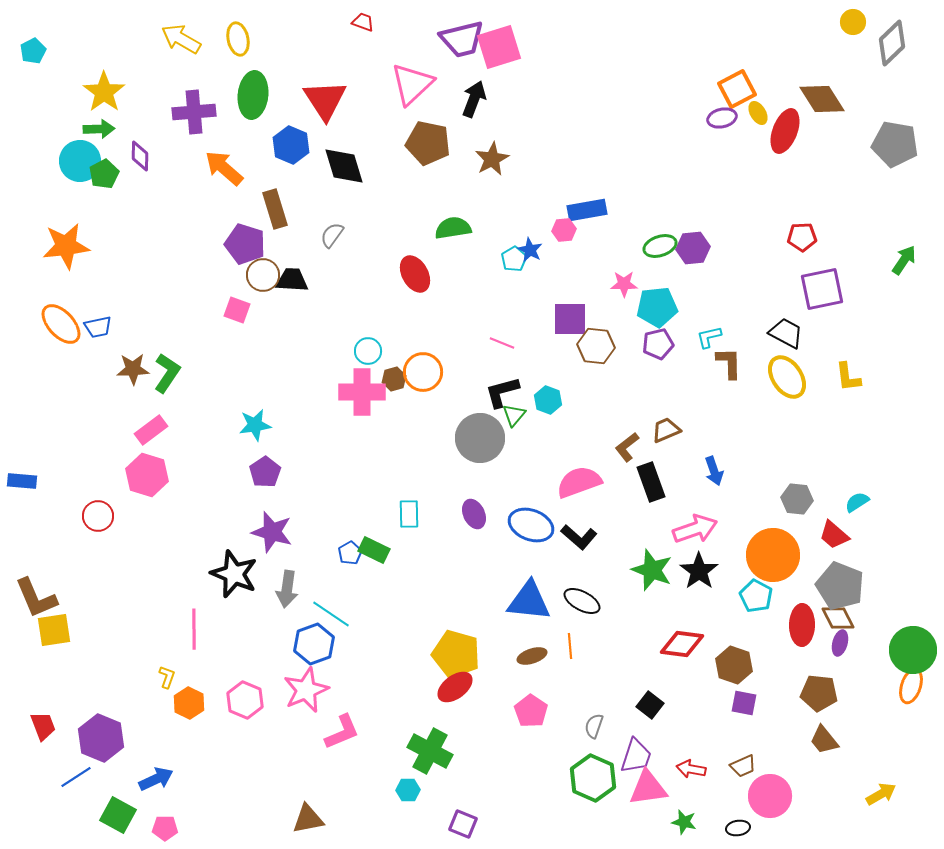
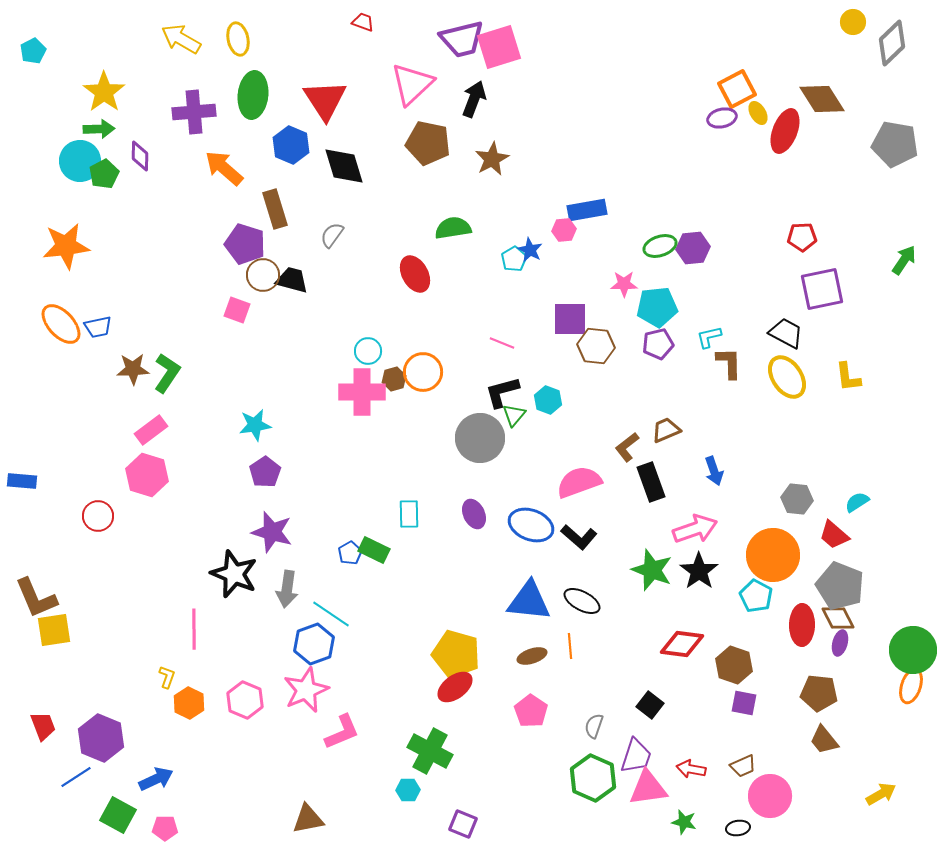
black trapezoid at (292, 280): rotated 12 degrees clockwise
